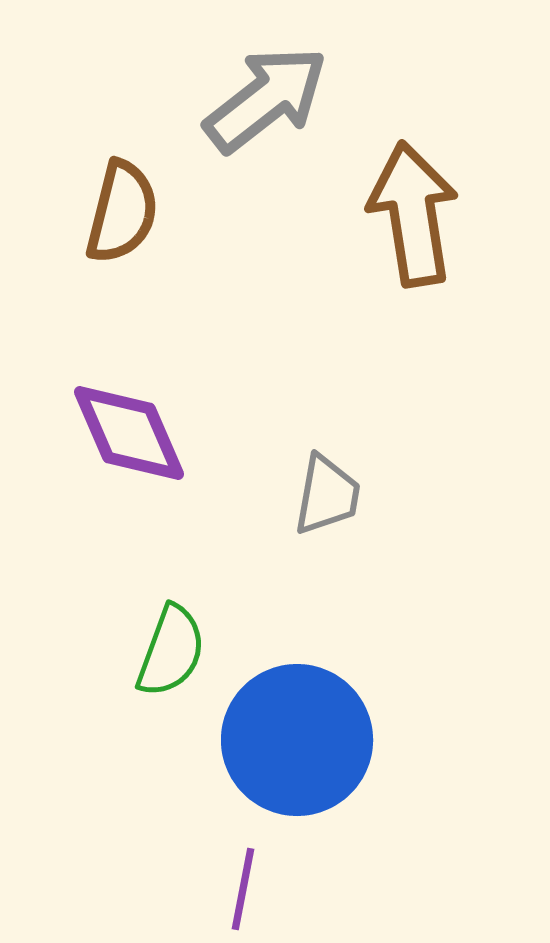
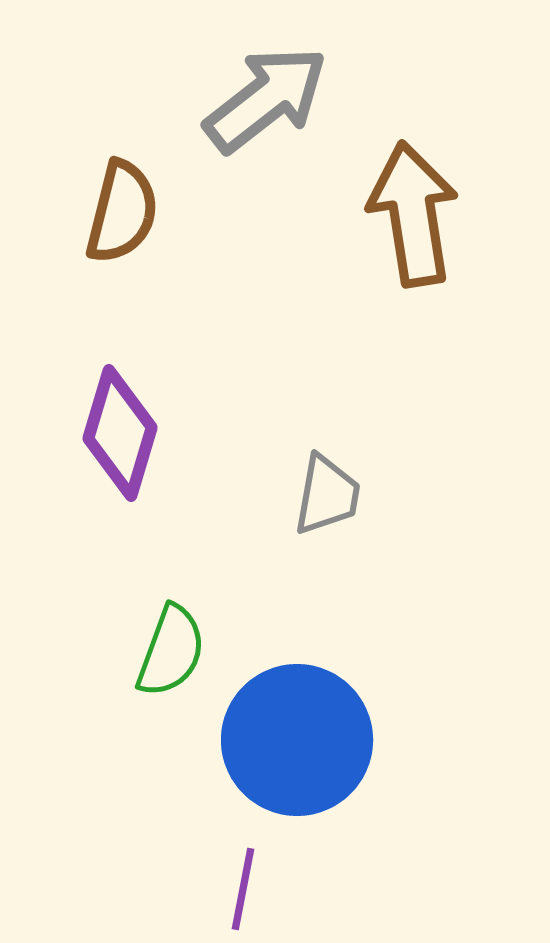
purple diamond: moved 9 px left; rotated 40 degrees clockwise
